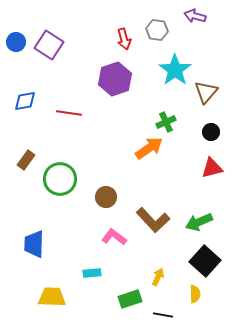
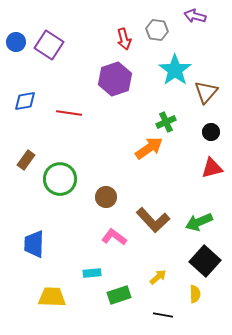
yellow arrow: rotated 24 degrees clockwise
green rectangle: moved 11 px left, 4 px up
